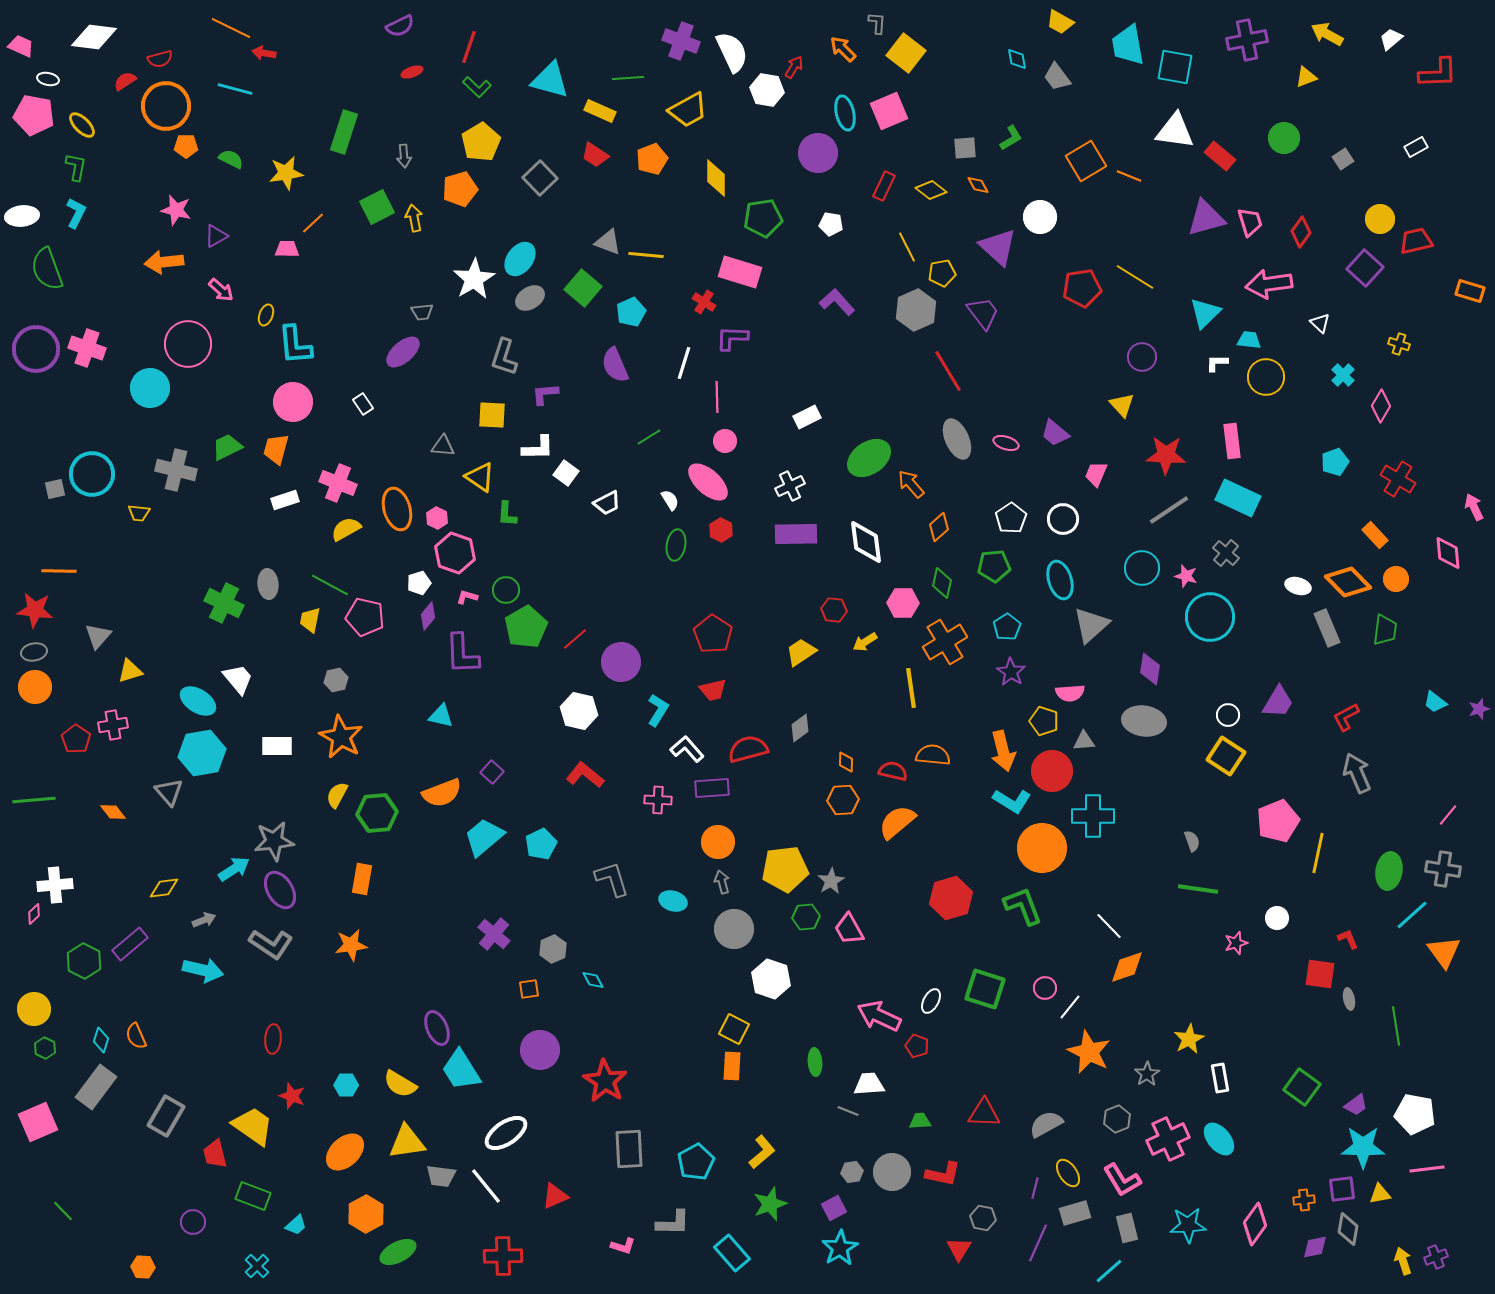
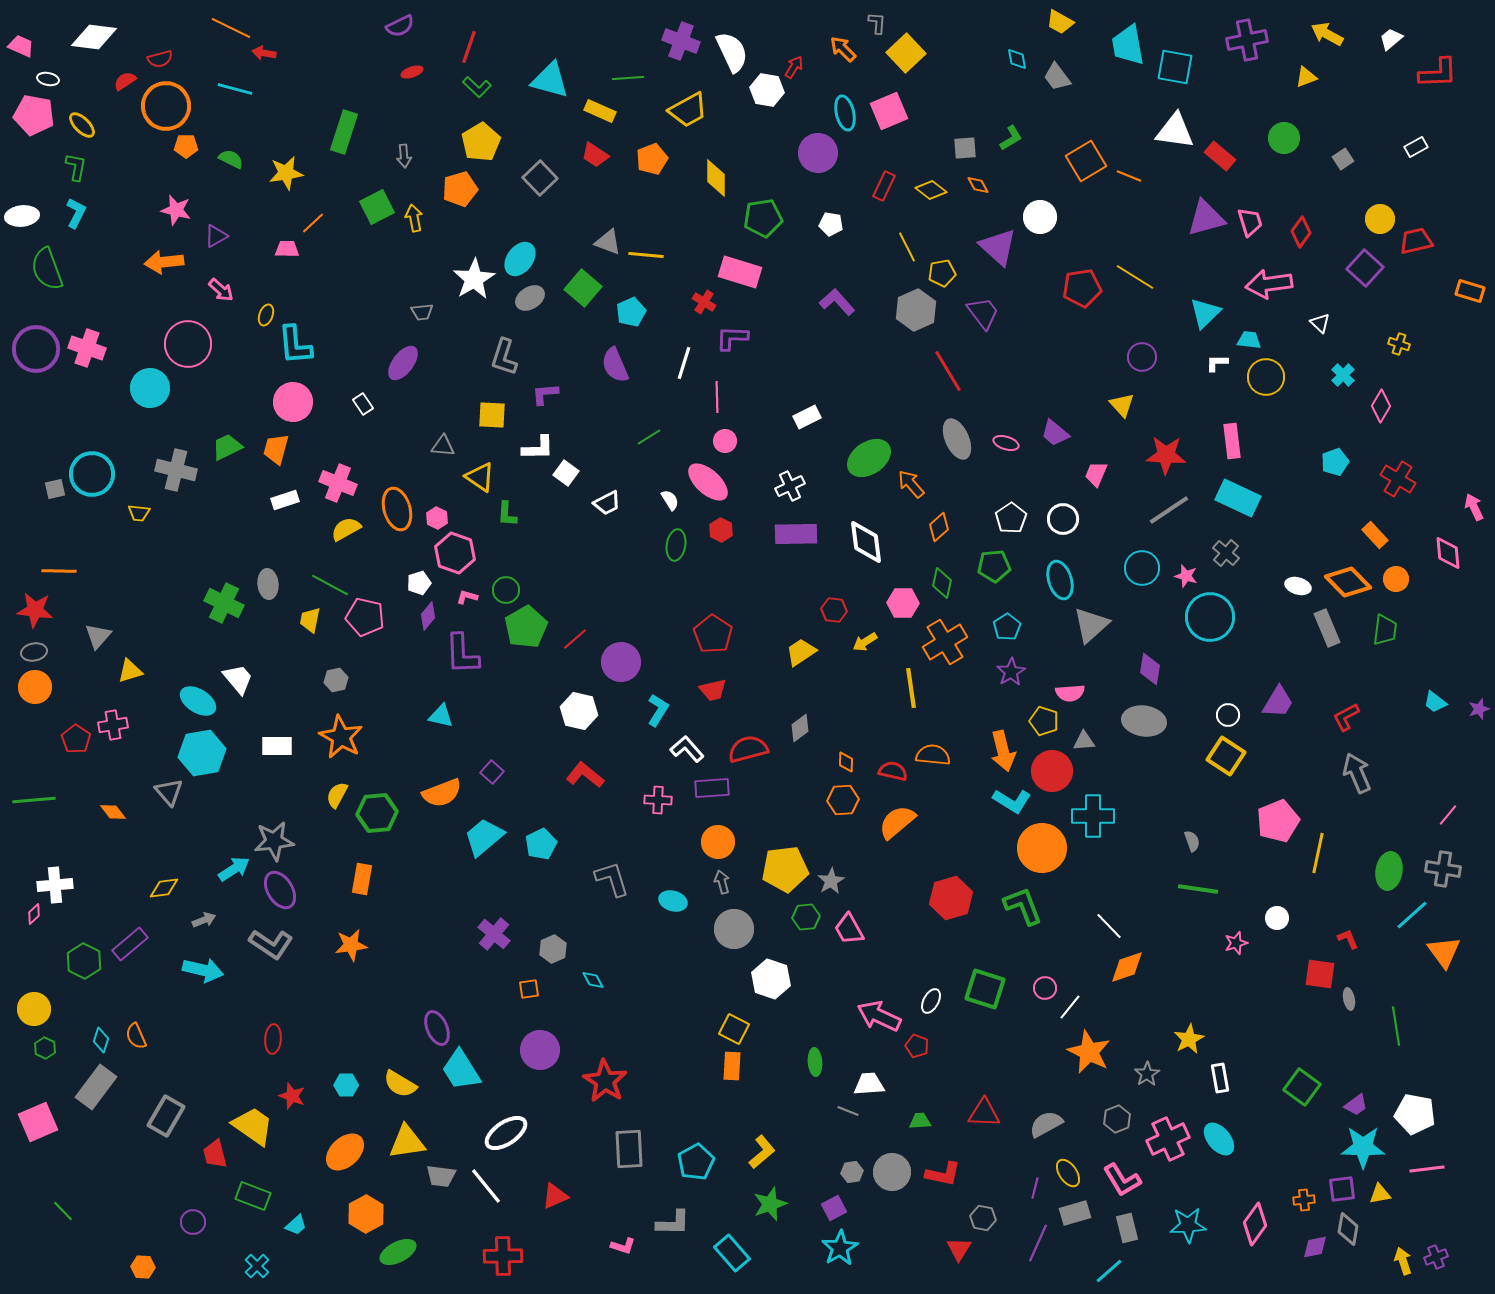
yellow square at (906, 53): rotated 9 degrees clockwise
purple ellipse at (403, 352): moved 11 px down; rotated 12 degrees counterclockwise
purple star at (1011, 672): rotated 8 degrees clockwise
